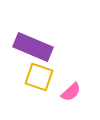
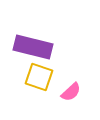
purple rectangle: rotated 9 degrees counterclockwise
